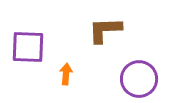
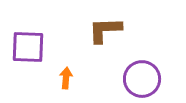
orange arrow: moved 4 px down
purple circle: moved 3 px right
